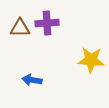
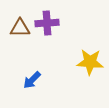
yellow star: moved 1 px left, 2 px down
blue arrow: rotated 54 degrees counterclockwise
